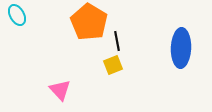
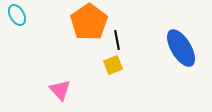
orange pentagon: rotated 6 degrees clockwise
black line: moved 1 px up
blue ellipse: rotated 33 degrees counterclockwise
